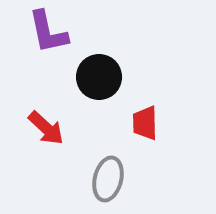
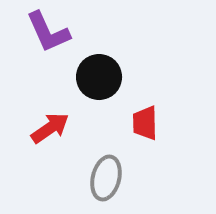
purple L-shape: rotated 12 degrees counterclockwise
red arrow: moved 4 px right; rotated 78 degrees counterclockwise
gray ellipse: moved 2 px left, 1 px up
